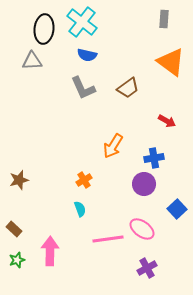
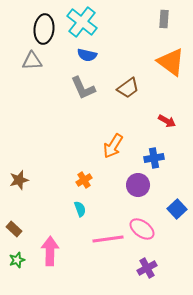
purple circle: moved 6 px left, 1 px down
